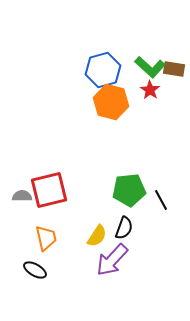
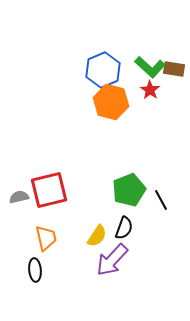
blue hexagon: rotated 8 degrees counterclockwise
green pentagon: rotated 16 degrees counterclockwise
gray semicircle: moved 3 px left, 1 px down; rotated 12 degrees counterclockwise
black ellipse: rotated 55 degrees clockwise
